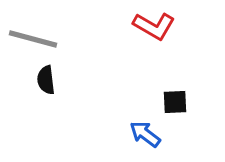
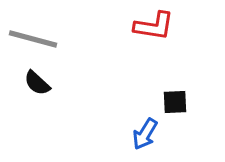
red L-shape: rotated 21 degrees counterclockwise
black semicircle: moved 9 px left, 3 px down; rotated 40 degrees counterclockwise
blue arrow: rotated 96 degrees counterclockwise
